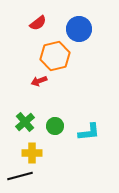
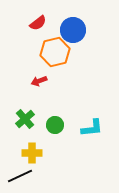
blue circle: moved 6 px left, 1 px down
orange hexagon: moved 4 px up
green cross: moved 3 px up
green circle: moved 1 px up
cyan L-shape: moved 3 px right, 4 px up
black line: rotated 10 degrees counterclockwise
